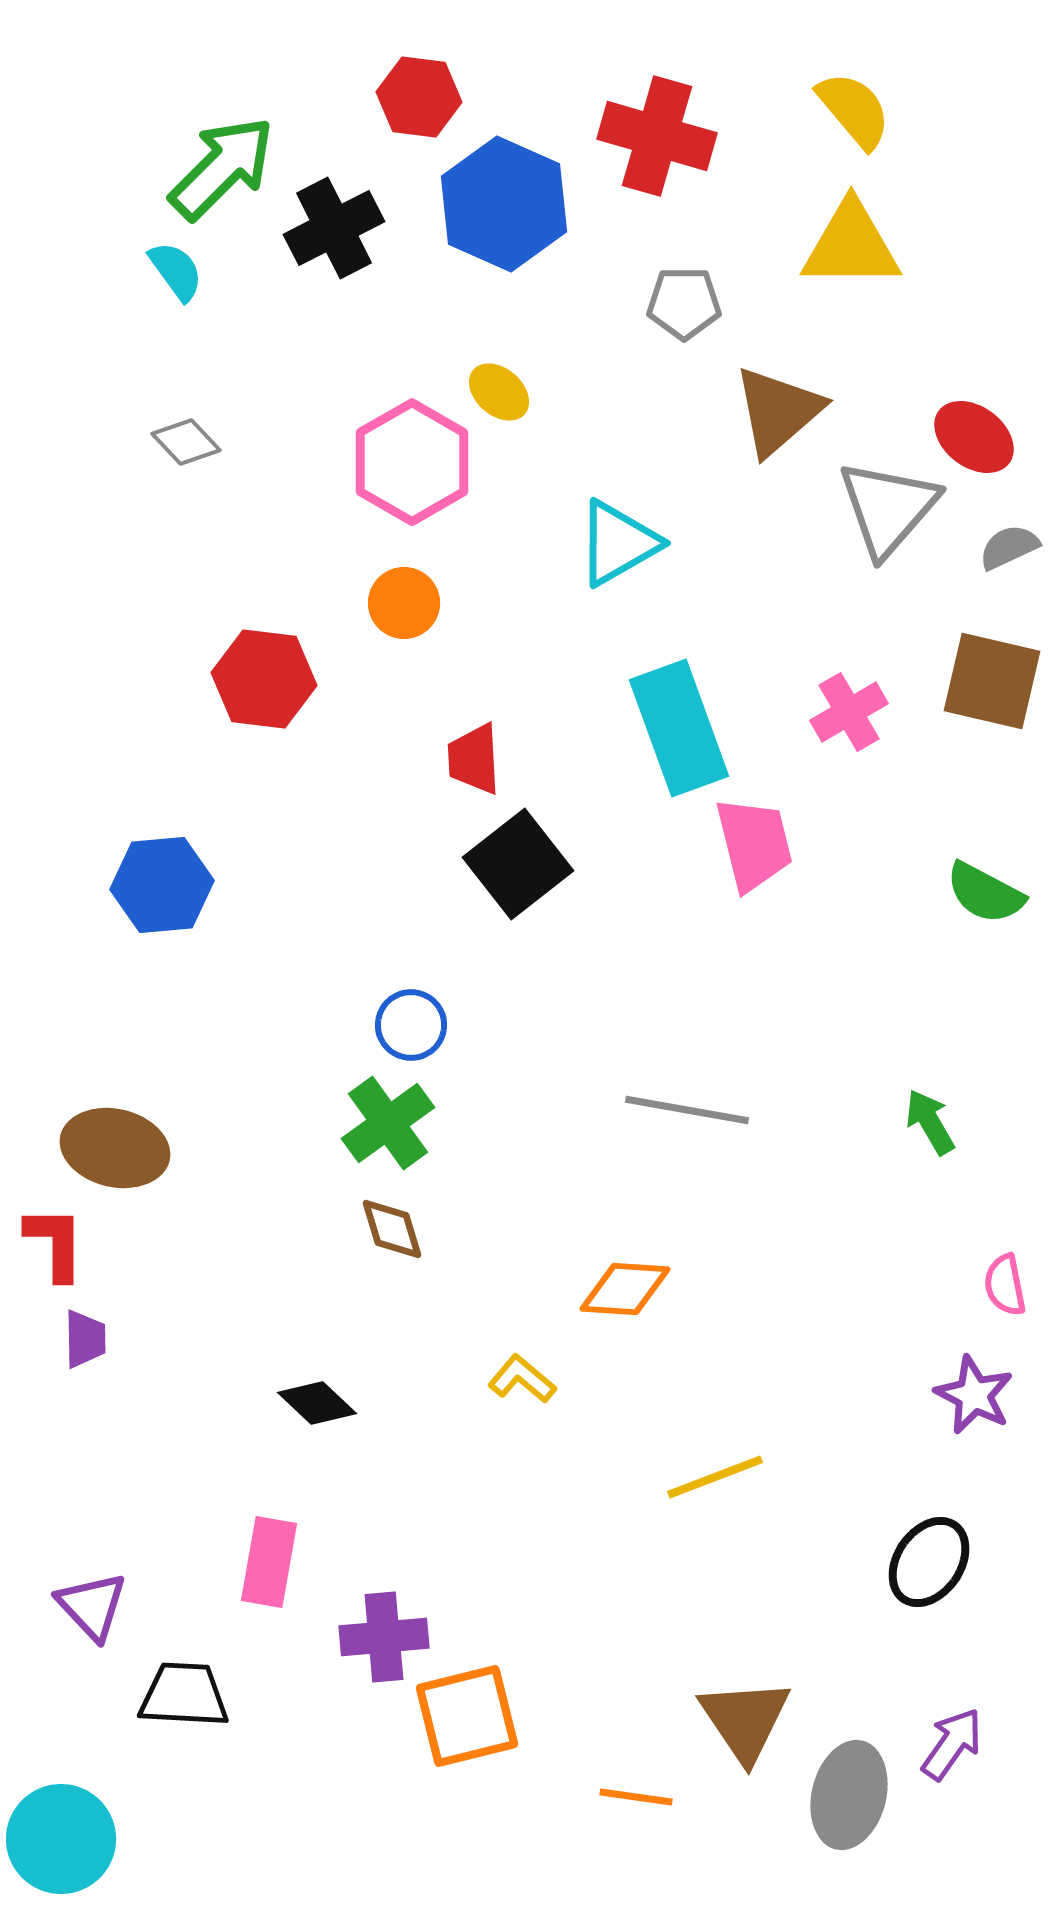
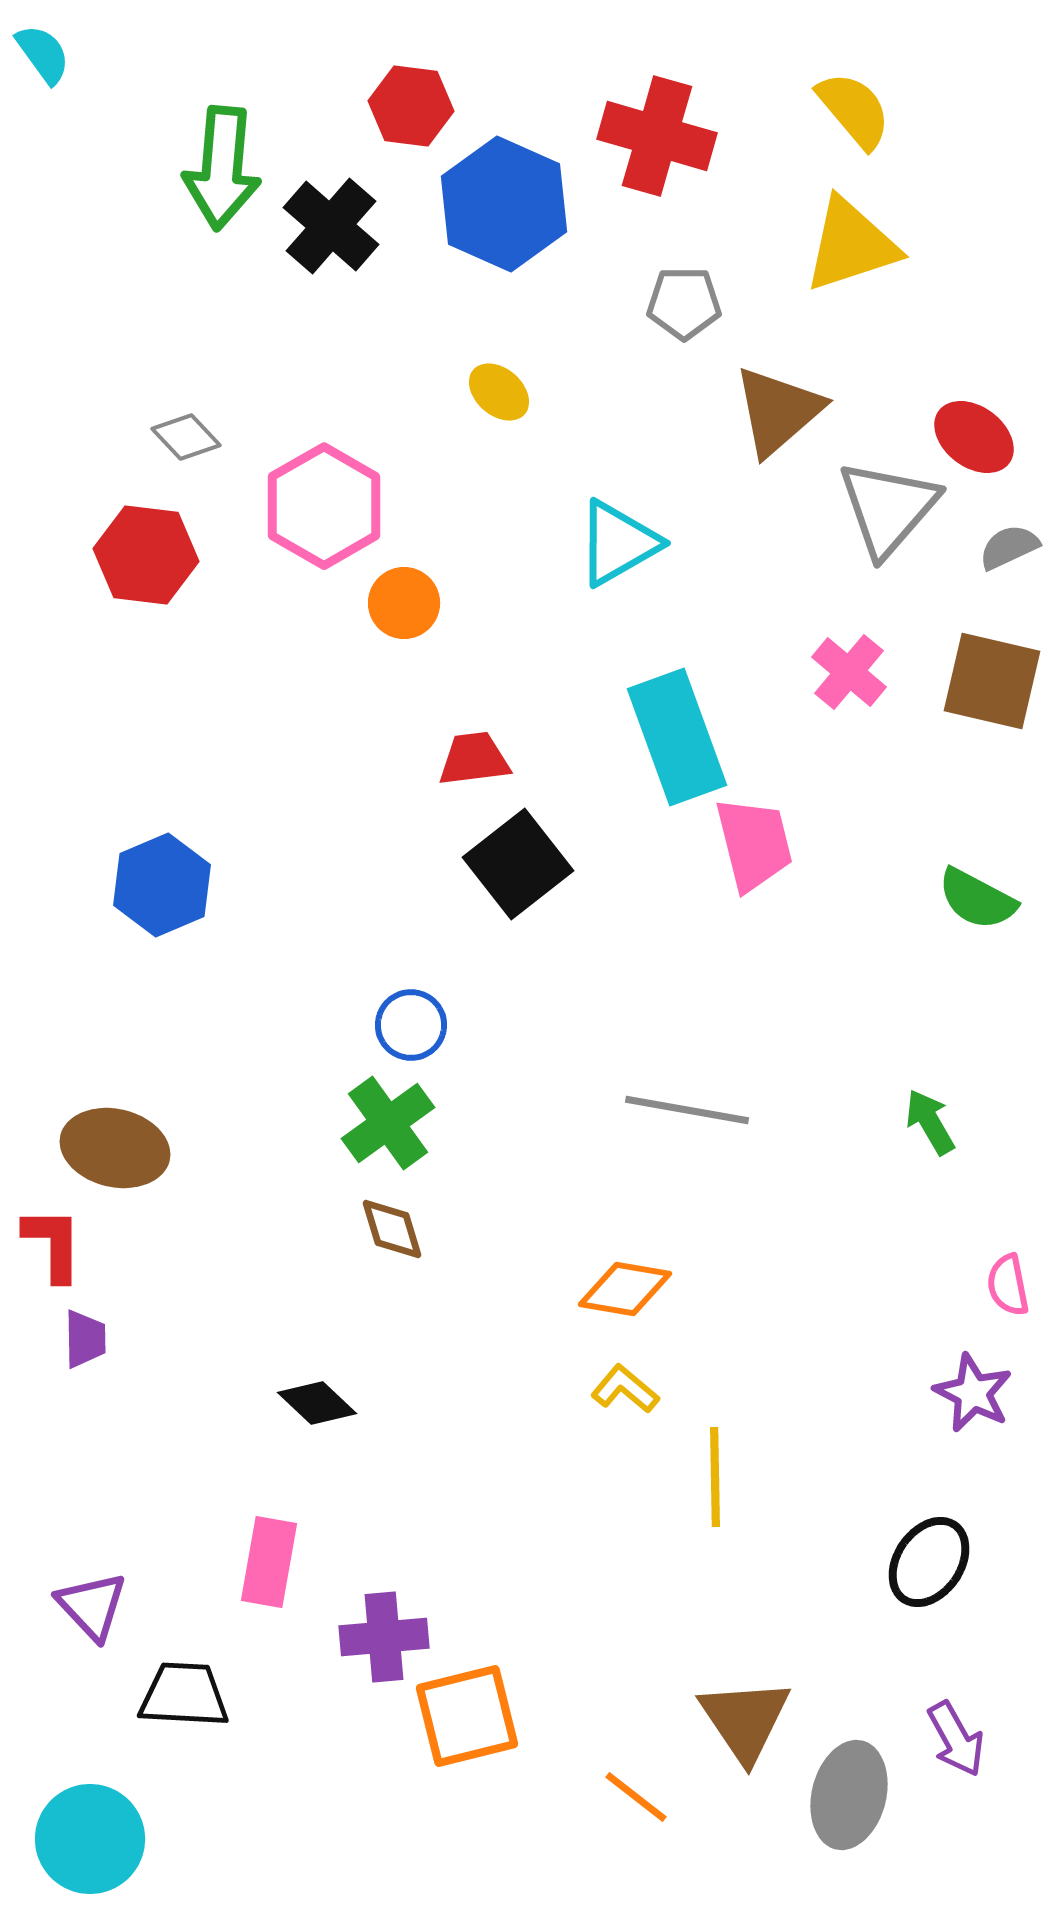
red hexagon at (419, 97): moved 8 px left, 9 px down
green arrow at (222, 168): rotated 140 degrees clockwise
black cross at (334, 228): moved 3 px left, 2 px up; rotated 22 degrees counterclockwise
yellow triangle at (851, 245): rotated 18 degrees counterclockwise
cyan semicircle at (176, 271): moved 133 px left, 217 px up
gray diamond at (186, 442): moved 5 px up
pink hexagon at (412, 462): moved 88 px left, 44 px down
red hexagon at (264, 679): moved 118 px left, 124 px up
pink cross at (849, 712): moved 40 px up; rotated 20 degrees counterclockwise
cyan rectangle at (679, 728): moved 2 px left, 9 px down
red trapezoid at (474, 759): rotated 86 degrees clockwise
blue hexagon at (162, 885): rotated 18 degrees counterclockwise
green semicircle at (985, 893): moved 8 px left, 6 px down
red L-shape at (55, 1243): moved 2 px left, 1 px down
pink semicircle at (1005, 1285): moved 3 px right
orange diamond at (625, 1289): rotated 6 degrees clockwise
yellow L-shape at (522, 1379): moved 103 px right, 10 px down
purple star at (974, 1395): moved 1 px left, 2 px up
yellow line at (715, 1477): rotated 70 degrees counterclockwise
purple arrow at (952, 1744): moved 4 px right, 5 px up; rotated 116 degrees clockwise
orange line at (636, 1797): rotated 30 degrees clockwise
cyan circle at (61, 1839): moved 29 px right
